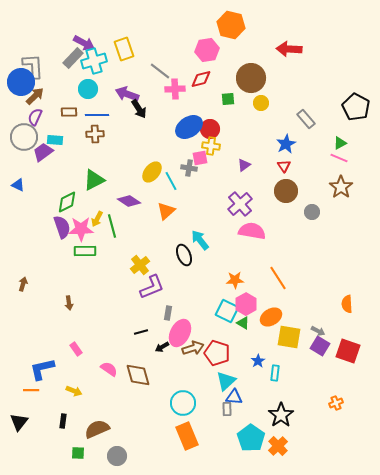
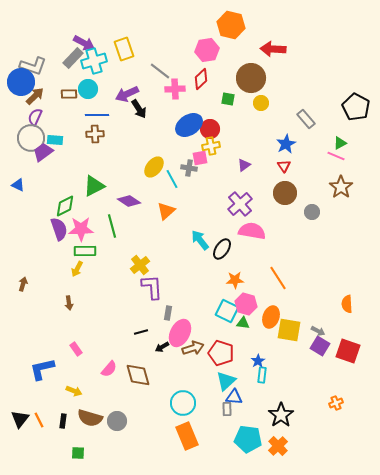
red arrow at (289, 49): moved 16 px left
gray L-shape at (33, 66): rotated 112 degrees clockwise
red diamond at (201, 79): rotated 30 degrees counterclockwise
purple arrow at (127, 94): rotated 45 degrees counterclockwise
green square at (228, 99): rotated 16 degrees clockwise
brown rectangle at (69, 112): moved 18 px up
blue ellipse at (189, 127): moved 2 px up
gray circle at (24, 137): moved 7 px right, 1 px down
yellow cross at (211, 146): rotated 18 degrees counterclockwise
pink line at (339, 158): moved 3 px left, 2 px up
yellow ellipse at (152, 172): moved 2 px right, 5 px up
green triangle at (94, 180): moved 6 px down
cyan line at (171, 181): moved 1 px right, 2 px up
brown circle at (286, 191): moved 1 px left, 2 px down
green diamond at (67, 202): moved 2 px left, 4 px down
yellow arrow at (97, 219): moved 20 px left, 50 px down
purple semicircle at (62, 227): moved 3 px left, 2 px down
black ellipse at (184, 255): moved 38 px right, 6 px up; rotated 55 degrees clockwise
purple L-shape at (152, 287): rotated 72 degrees counterclockwise
pink hexagon at (246, 304): rotated 15 degrees counterclockwise
orange ellipse at (271, 317): rotated 40 degrees counterclockwise
green triangle at (243, 323): rotated 24 degrees counterclockwise
yellow square at (289, 337): moved 7 px up
red pentagon at (217, 353): moved 4 px right
pink semicircle at (109, 369): rotated 96 degrees clockwise
cyan rectangle at (275, 373): moved 13 px left, 2 px down
orange line at (31, 390): moved 8 px right, 30 px down; rotated 63 degrees clockwise
black triangle at (19, 422): moved 1 px right, 3 px up
brown semicircle at (97, 429): moved 7 px left, 11 px up; rotated 140 degrees counterclockwise
cyan pentagon at (251, 438): moved 3 px left, 1 px down; rotated 28 degrees counterclockwise
gray circle at (117, 456): moved 35 px up
